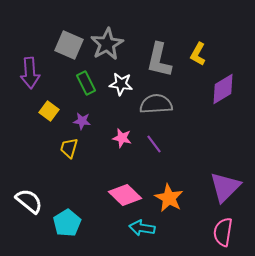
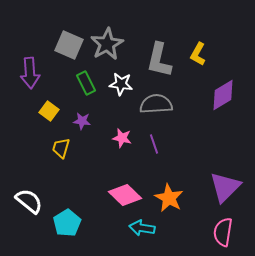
purple diamond: moved 6 px down
purple line: rotated 18 degrees clockwise
yellow trapezoid: moved 8 px left
